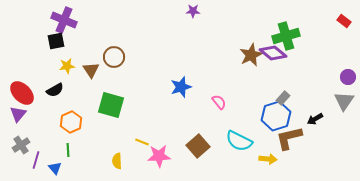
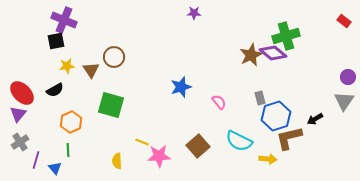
purple star: moved 1 px right, 2 px down
gray rectangle: moved 23 px left; rotated 56 degrees counterclockwise
gray cross: moved 1 px left, 3 px up
